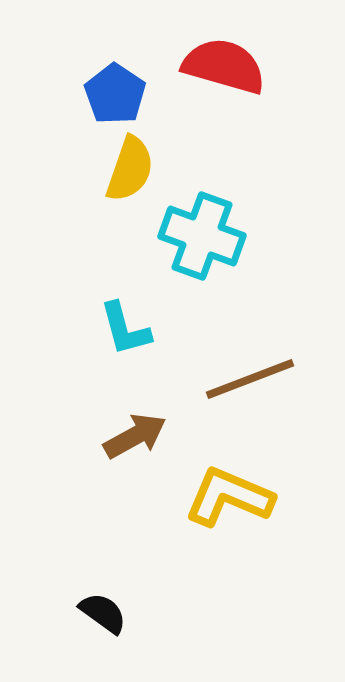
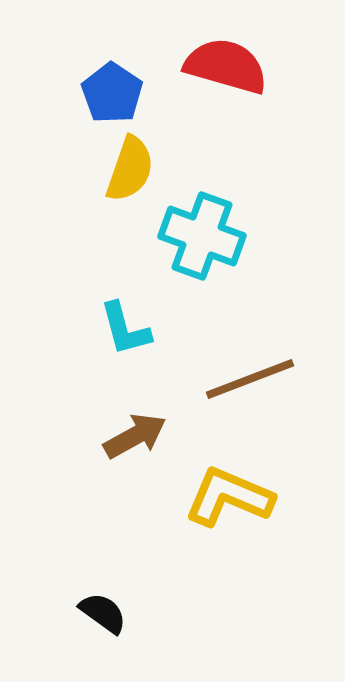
red semicircle: moved 2 px right
blue pentagon: moved 3 px left, 1 px up
